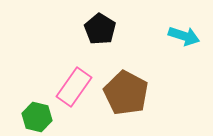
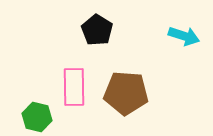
black pentagon: moved 3 px left, 1 px down
pink rectangle: rotated 36 degrees counterclockwise
brown pentagon: rotated 24 degrees counterclockwise
